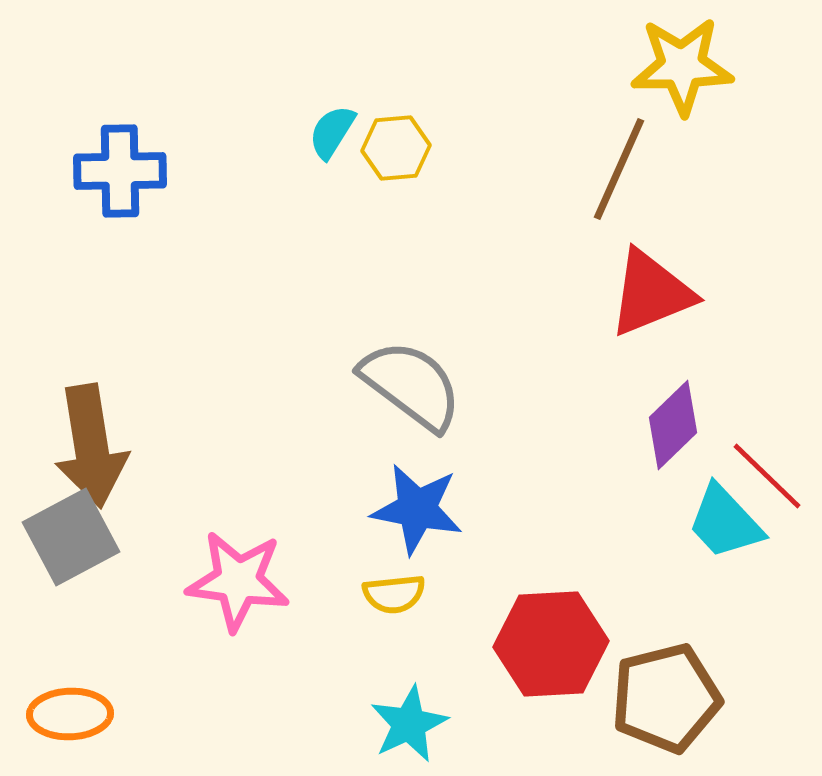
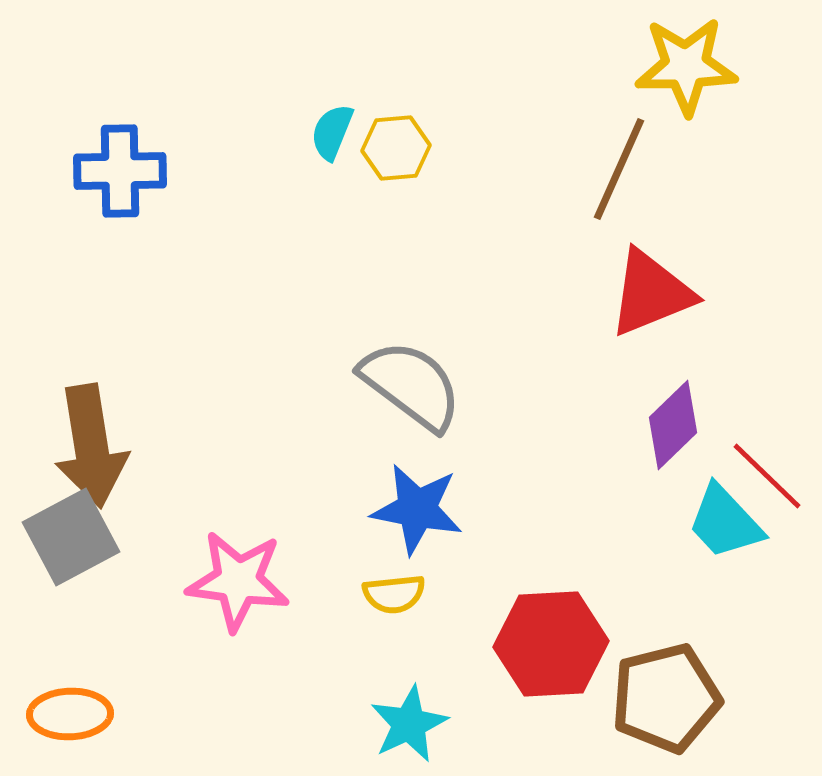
yellow star: moved 4 px right
cyan semicircle: rotated 10 degrees counterclockwise
